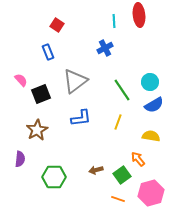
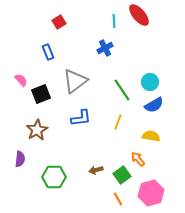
red ellipse: rotated 35 degrees counterclockwise
red square: moved 2 px right, 3 px up; rotated 24 degrees clockwise
orange line: rotated 40 degrees clockwise
